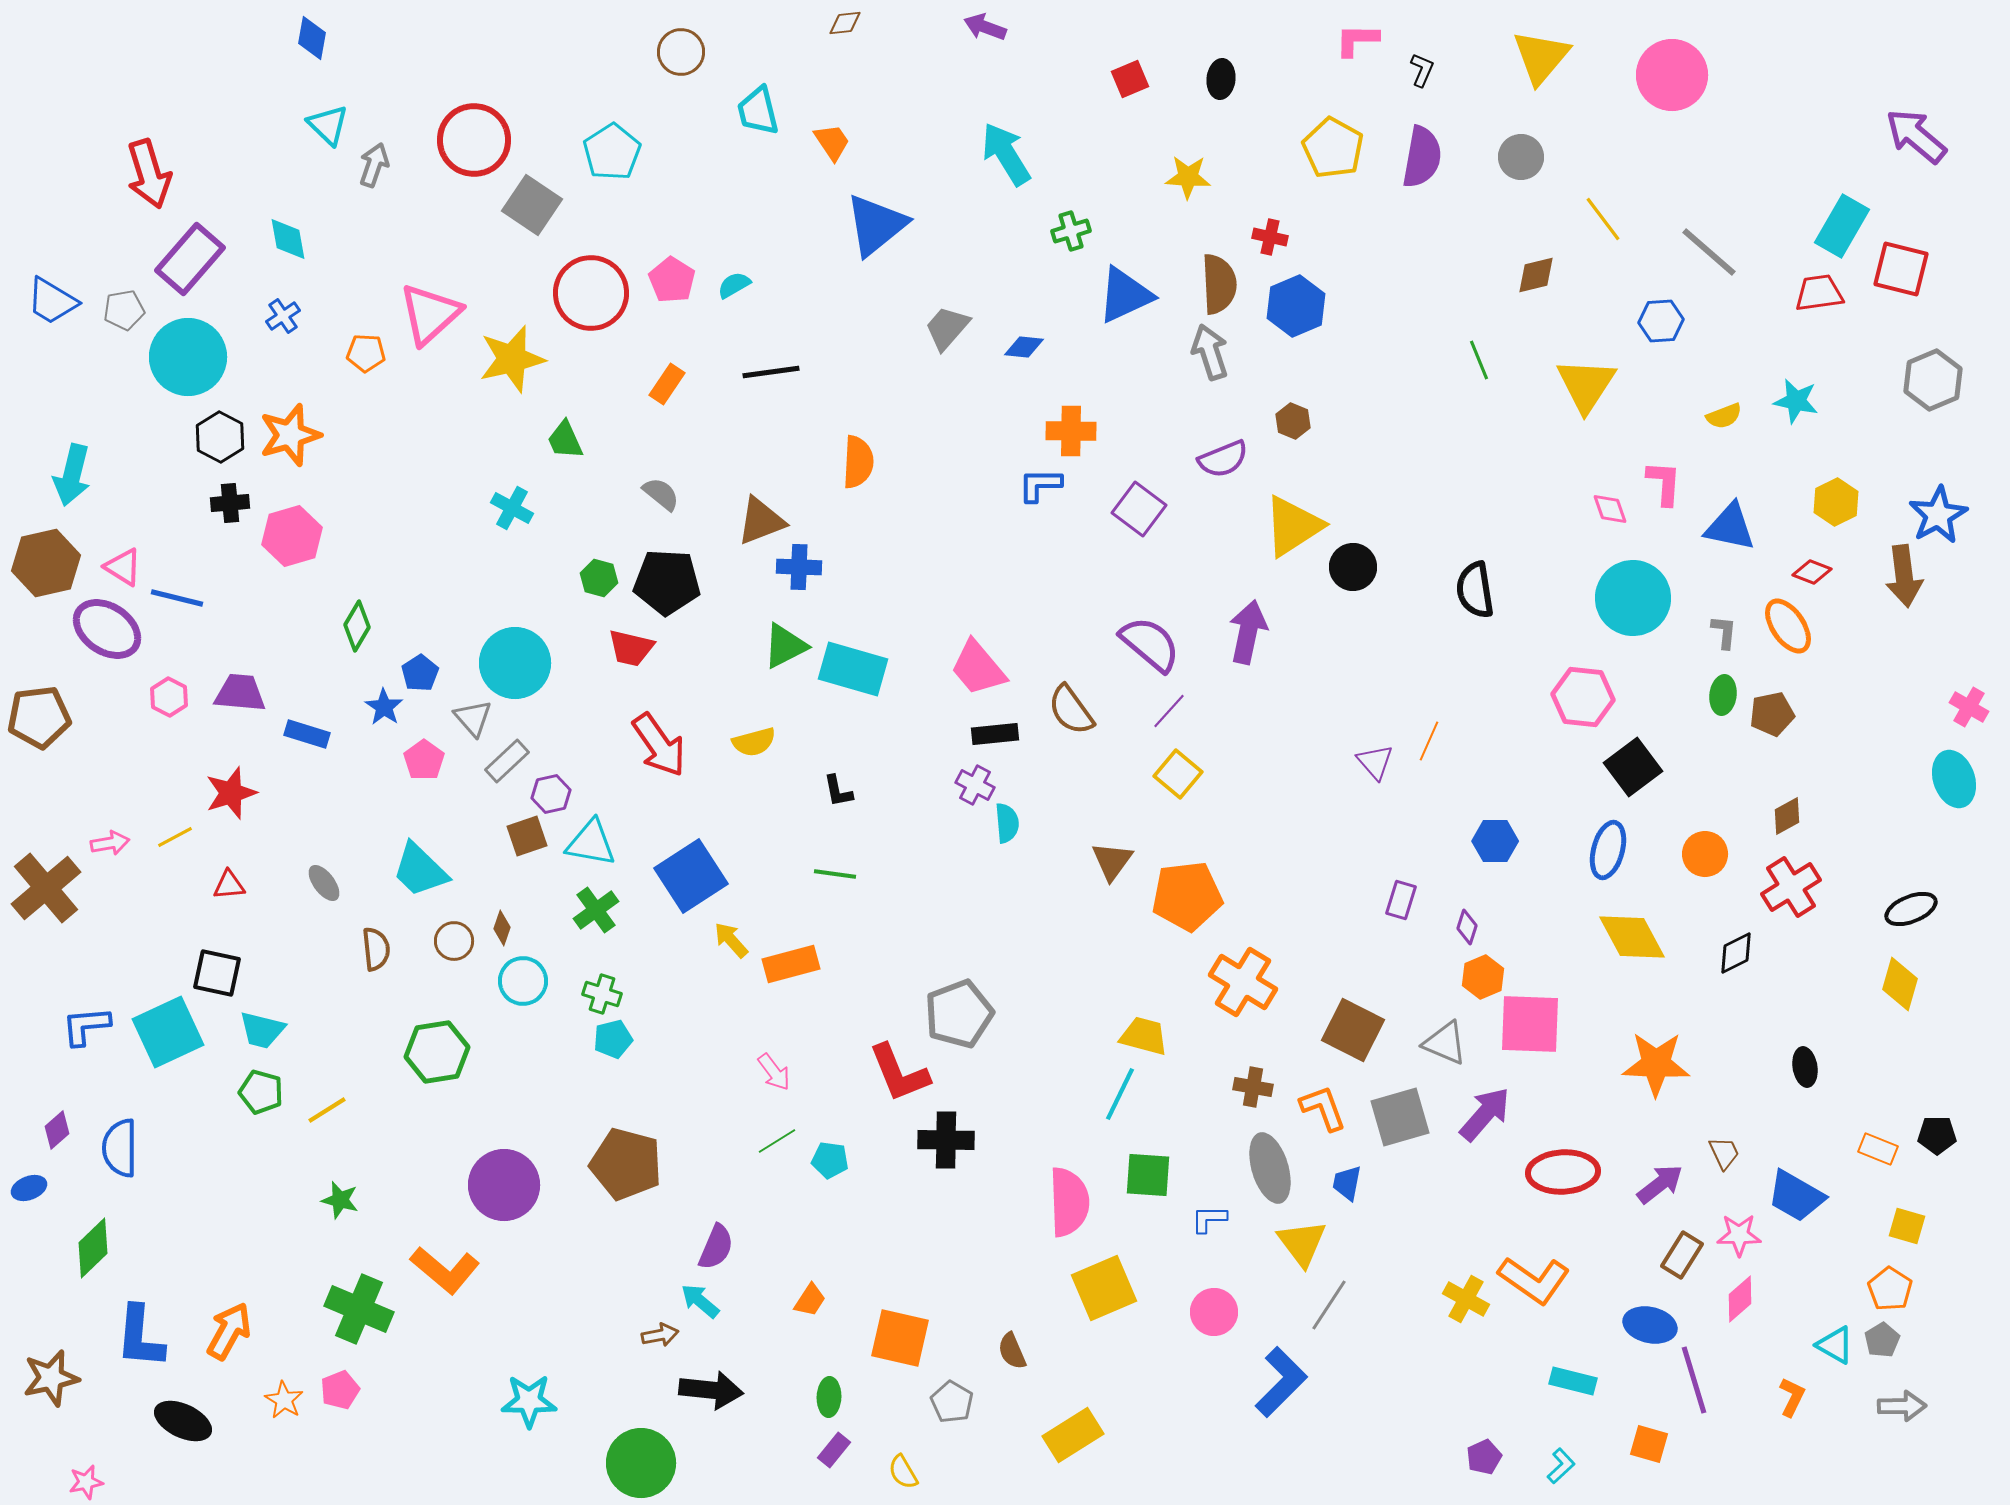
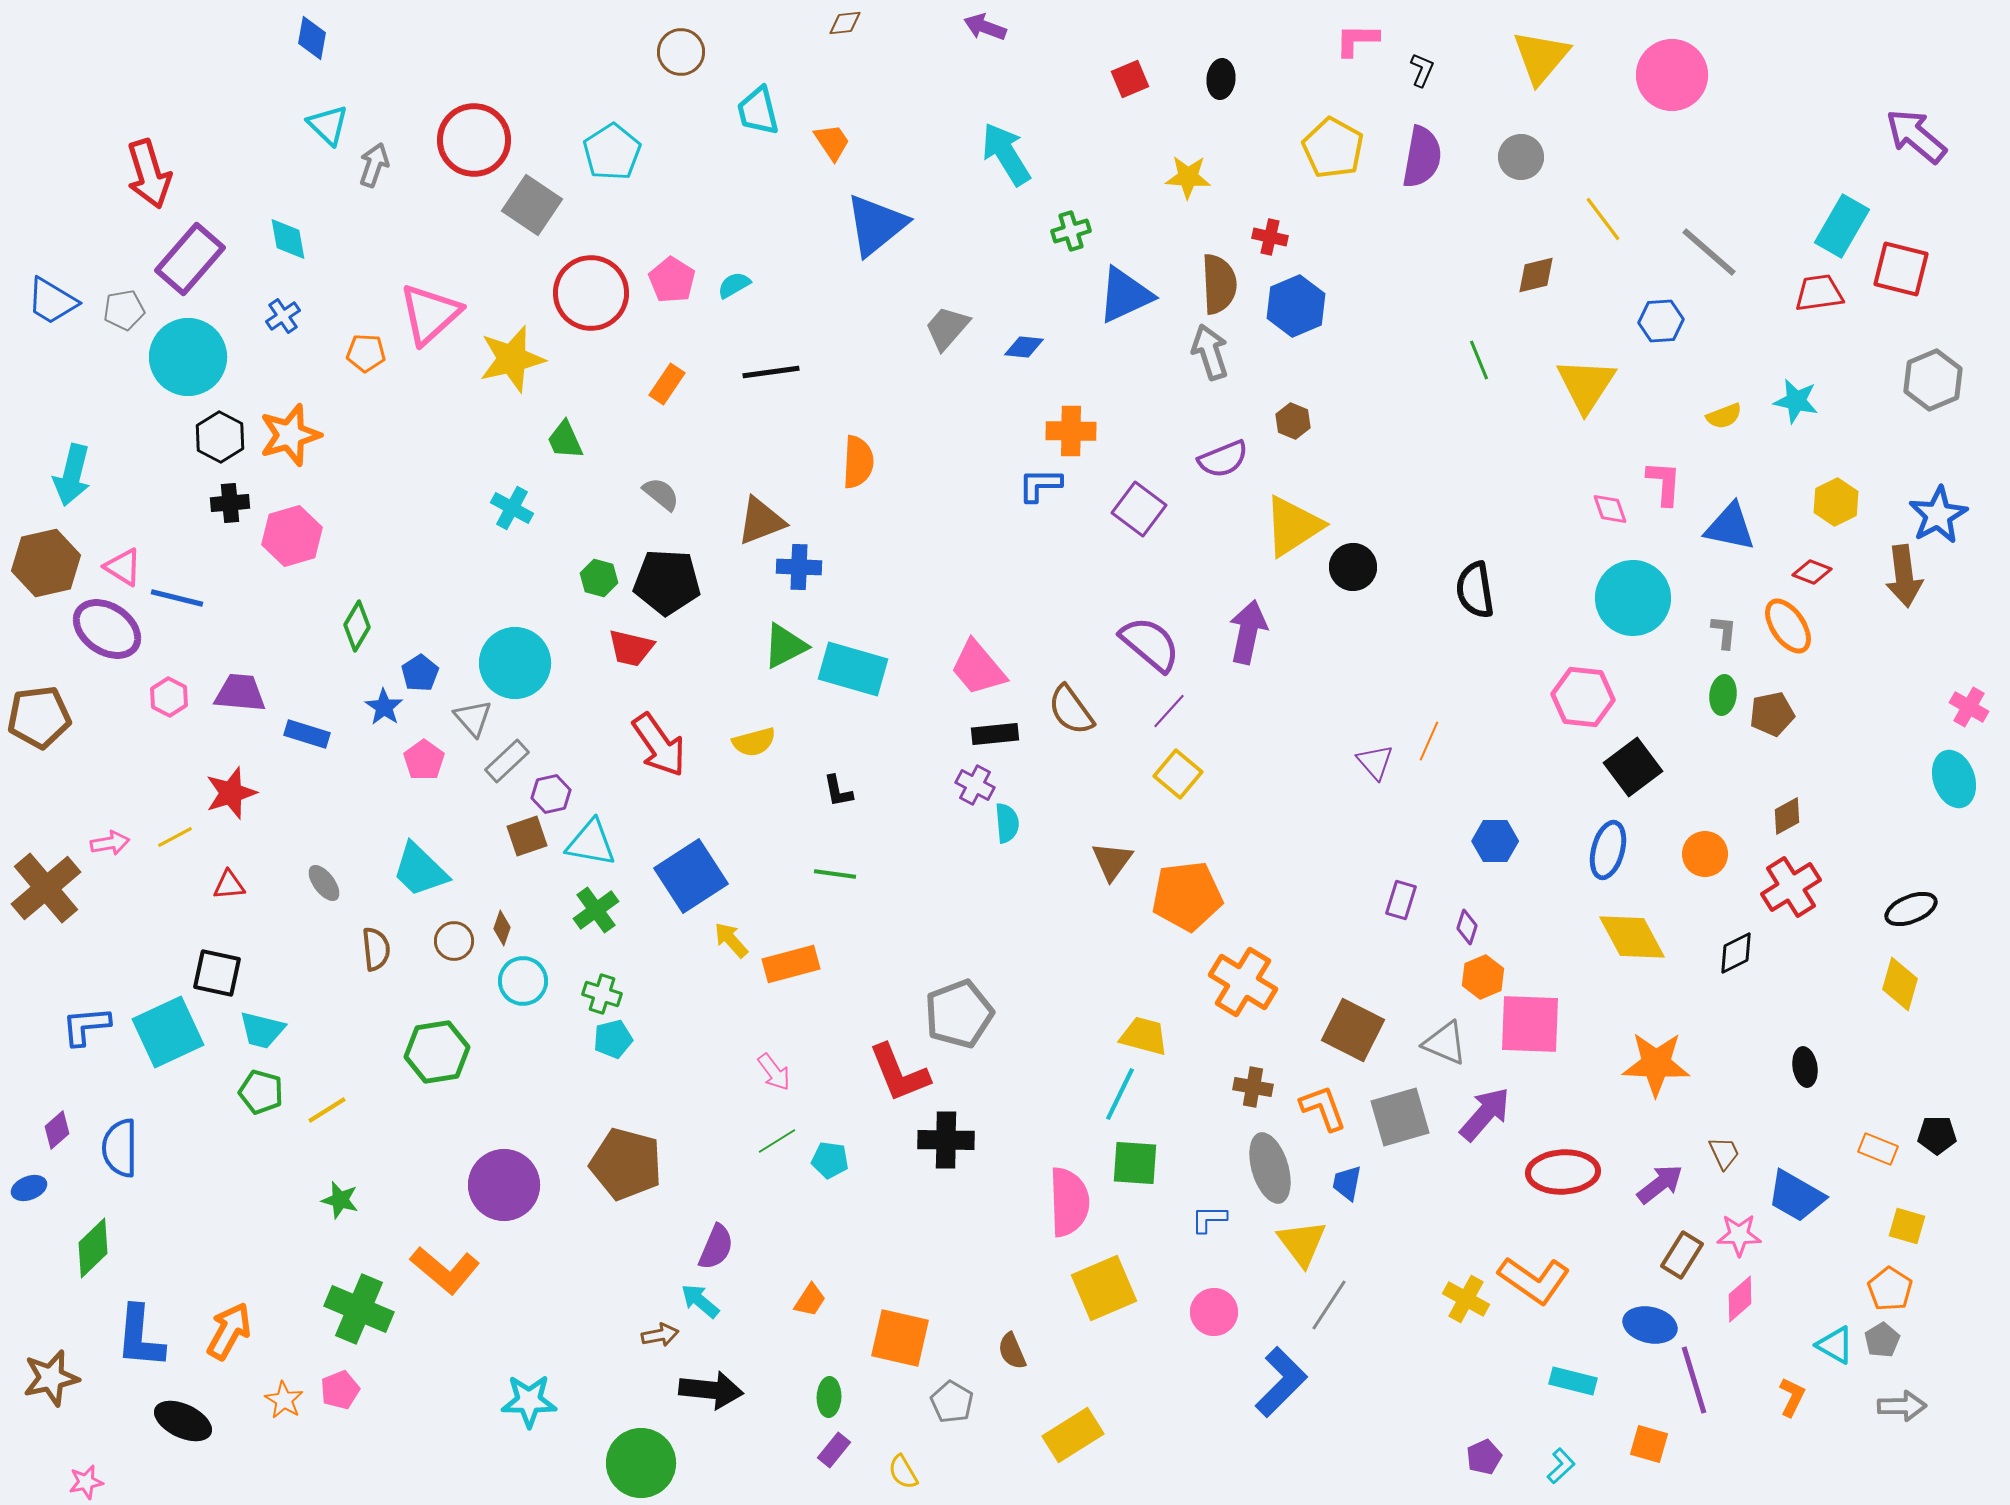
green square at (1148, 1175): moved 13 px left, 12 px up
